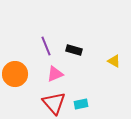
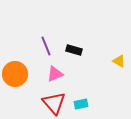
yellow triangle: moved 5 px right
